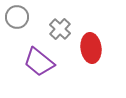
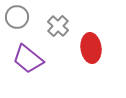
gray cross: moved 2 px left, 3 px up
purple trapezoid: moved 11 px left, 3 px up
